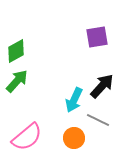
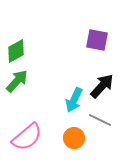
purple square: moved 3 px down; rotated 20 degrees clockwise
gray line: moved 2 px right
